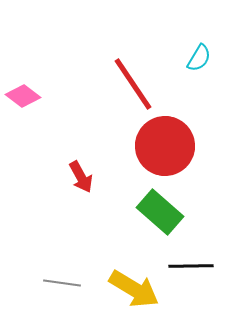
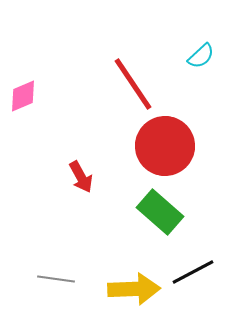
cyan semicircle: moved 2 px right, 2 px up; rotated 16 degrees clockwise
pink diamond: rotated 60 degrees counterclockwise
black line: moved 2 px right, 6 px down; rotated 27 degrees counterclockwise
gray line: moved 6 px left, 4 px up
yellow arrow: rotated 33 degrees counterclockwise
